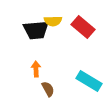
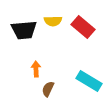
black trapezoid: moved 12 px left
brown semicircle: rotated 126 degrees counterclockwise
